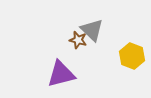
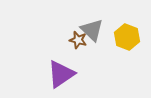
yellow hexagon: moved 5 px left, 19 px up
purple triangle: rotated 20 degrees counterclockwise
